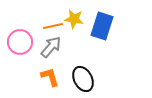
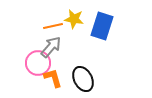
pink circle: moved 18 px right, 21 px down
orange L-shape: moved 3 px right, 1 px down
